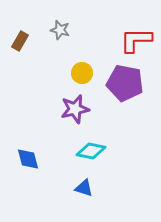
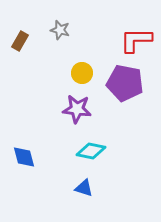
purple star: moved 2 px right; rotated 20 degrees clockwise
blue diamond: moved 4 px left, 2 px up
